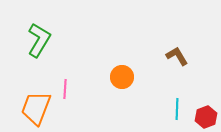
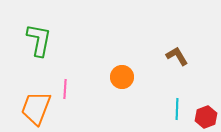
green L-shape: rotated 20 degrees counterclockwise
